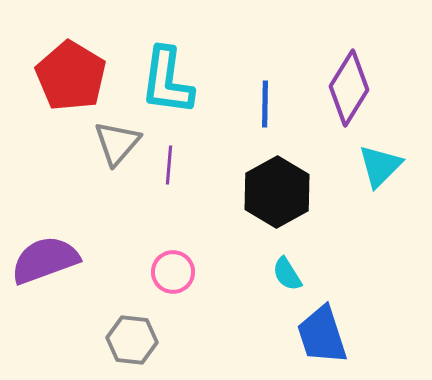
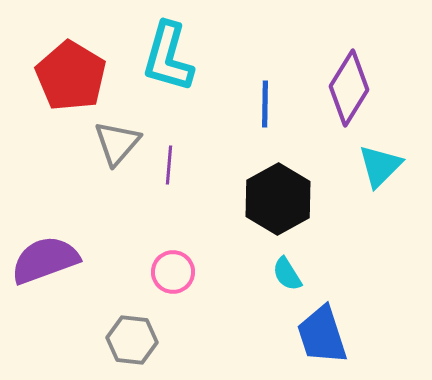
cyan L-shape: moved 1 px right, 24 px up; rotated 8 degrees clockwise
black hexagon: moved 1 px right, 7 px down
